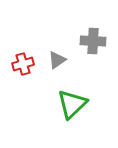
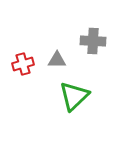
gray triangle: rotated 36 degrees clockwise
green triangle: moved 2 px right, 8 px up
